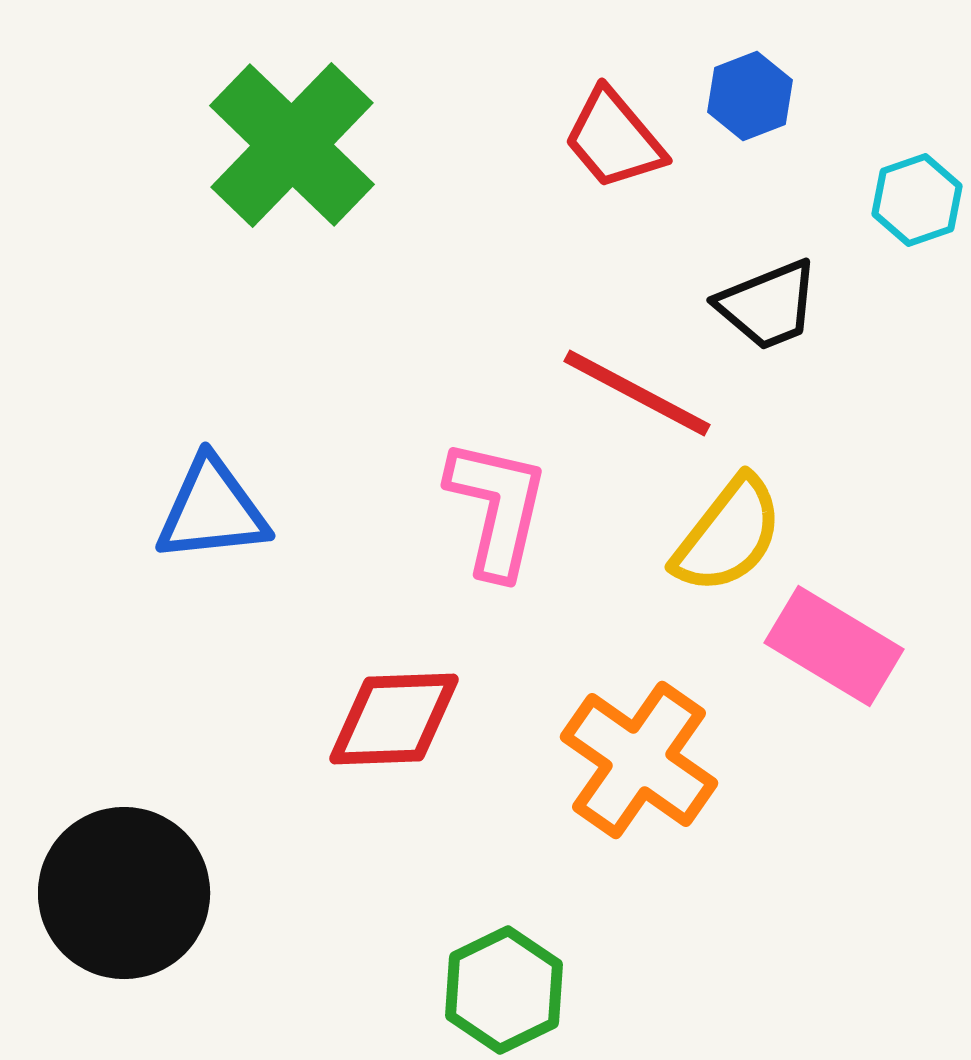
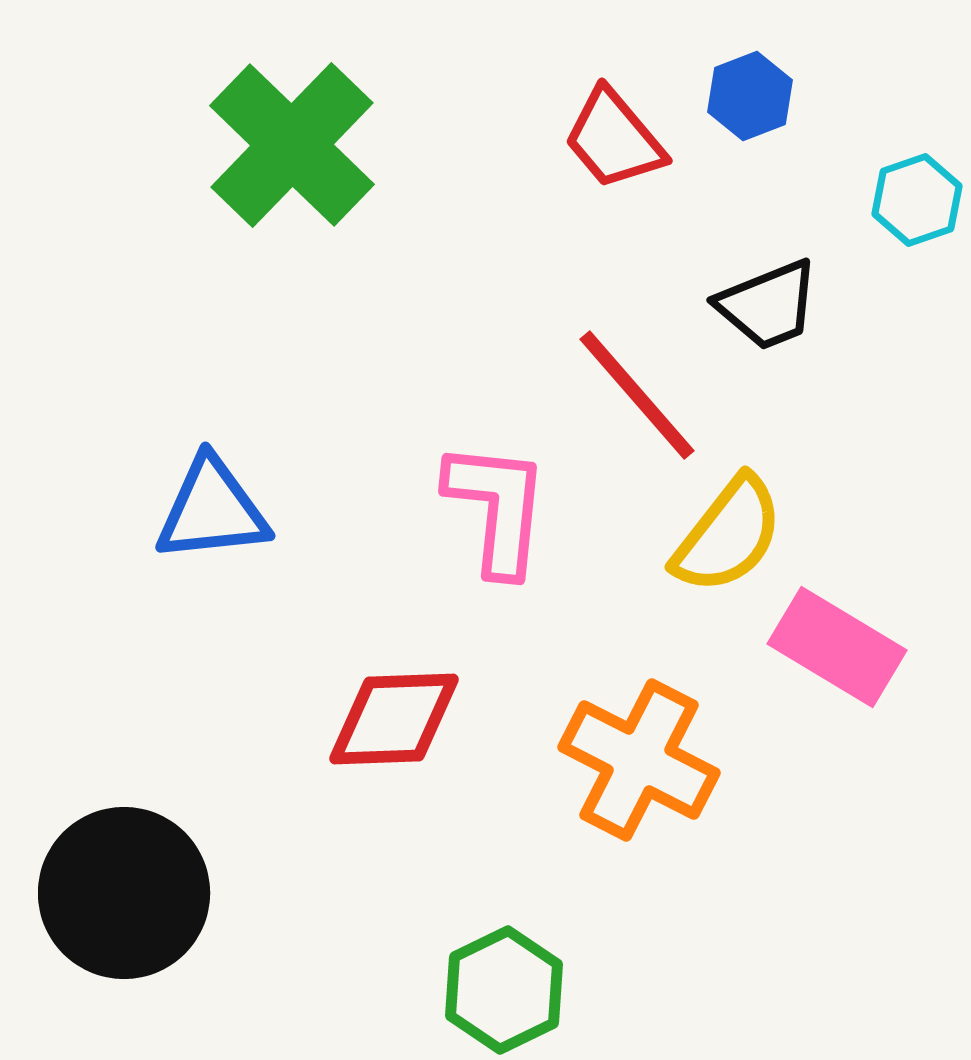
red line: moved 2 px down; rotated 21 degrees clockwise
pink L-shape: rotated 7 degrees counterclockwise
pink rectangle: moved 3 px right, 1 px down
orange cross: rotated 8 degrees counterclockwise
